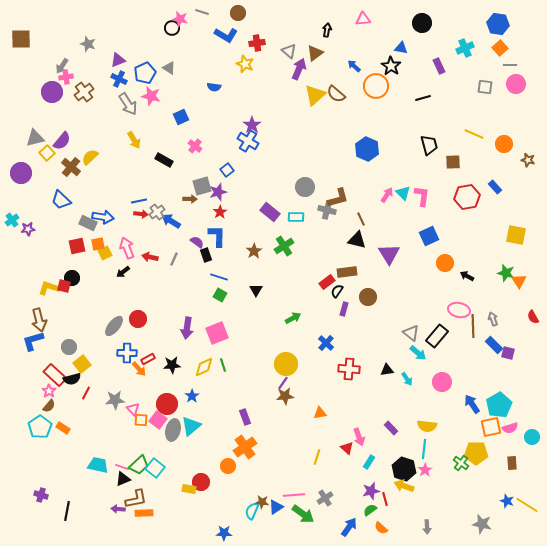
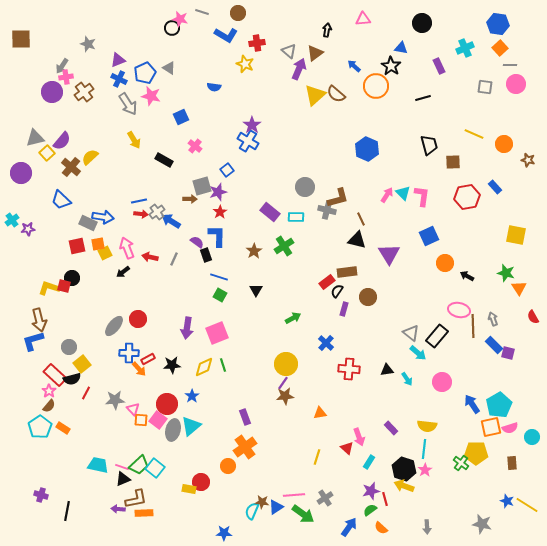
orange triangle at (519, 281): moved 7 px down
blue cross at (127, 353): moved 2 px right
